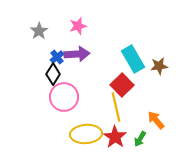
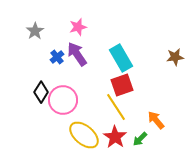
pink star: moved 1 px down
gray star: moved 4 px left
purple arrow: rotated 120 degrees counterclockwise
cyan rectangle: moved 12 px left, 1 px up
brown star: moved 16 px right, 9 px up
black diamond: moved 12 px left, 18 px down
red square: rotated 25 degrees clockwise
pink circle: moved 1 px left, 3 px down
yellow line: rotated 20 degrees counterclockwise
yellow ellipse: moved 2 px left, 1 px down; rotated 44 degrees clockwise
green arrow: rotated 14 degrees clockwise
